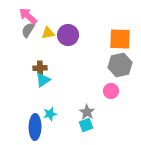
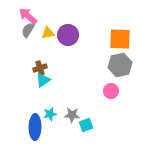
brown cross: rotated 16 degrees counterclockwise
gray star: moved 15 px left, 3 px down; rotated 28 degrees counterclockwise
